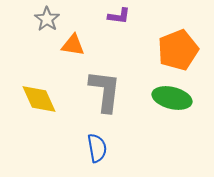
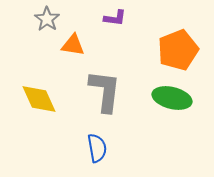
purple L-shape: moved 4 px left, 2 px down
